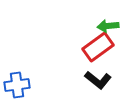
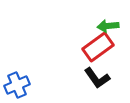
black L-shape: moved 1 px left, 2 px up; rotated 16 degrees clockwise
blue cross: rotated 15 degrees counterclockwise
